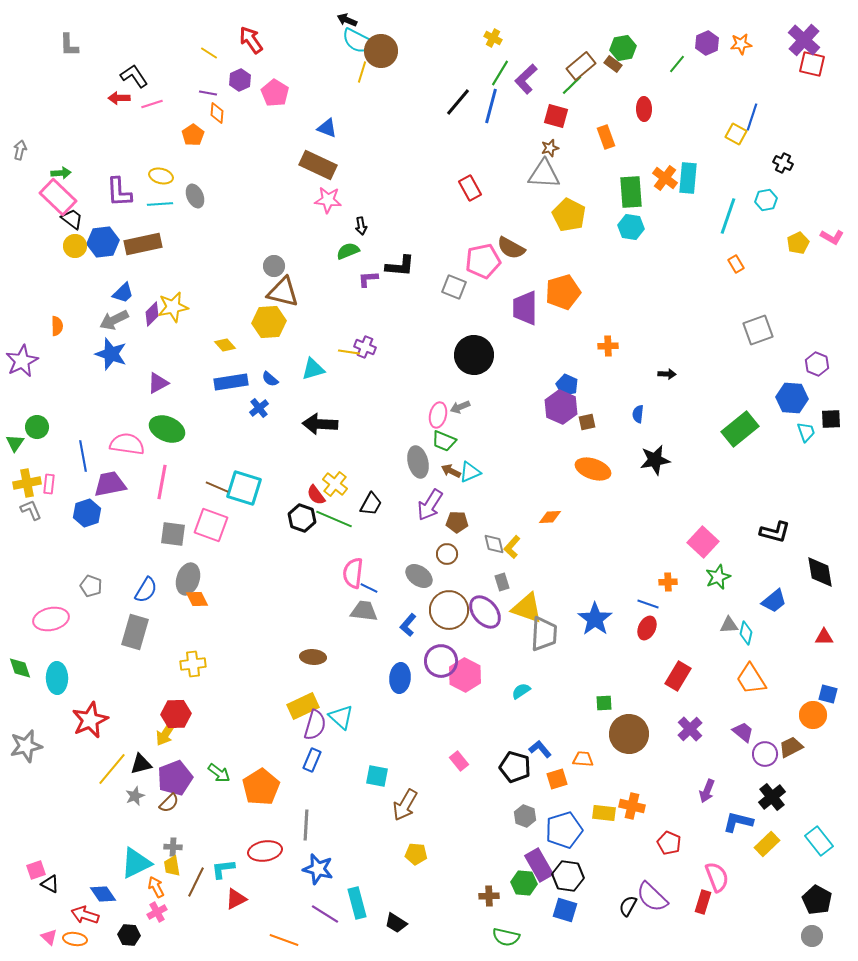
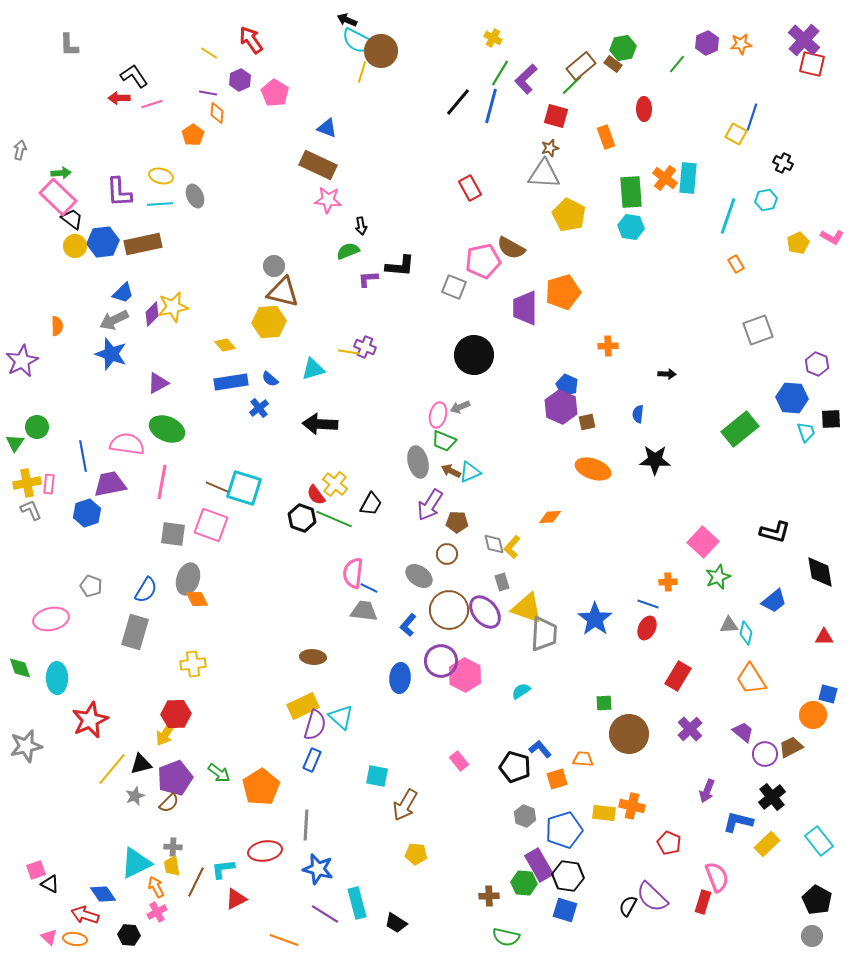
black star at (655, 460): rotated 12 degrees clockwise
